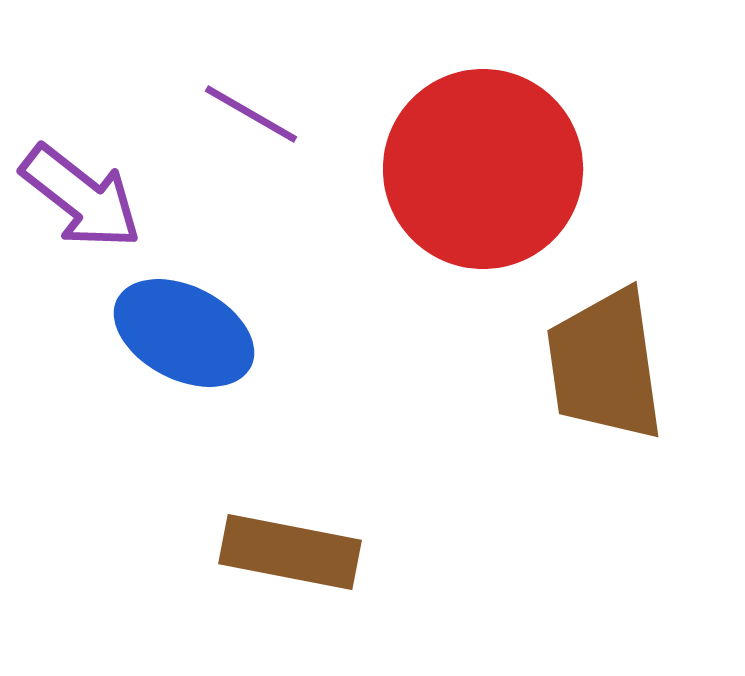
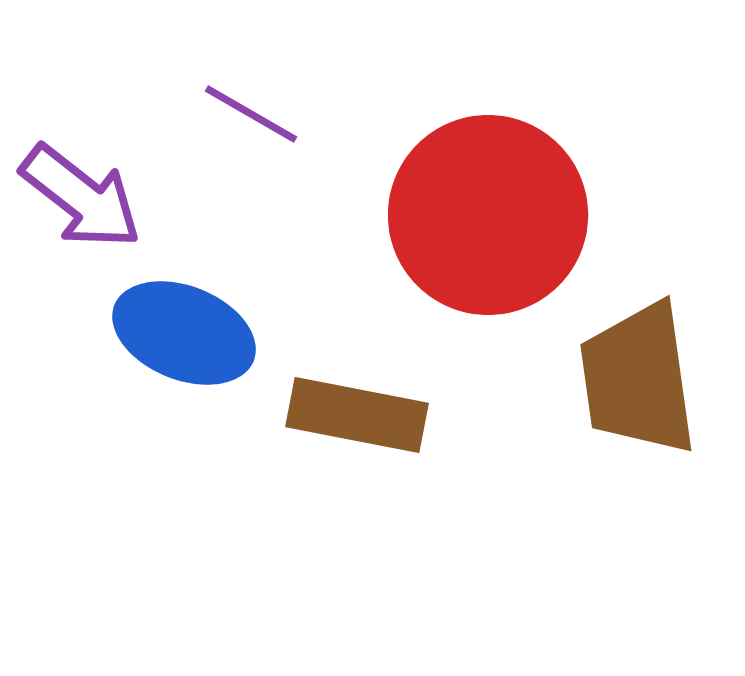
red circle: moved 5 px right, 46 px down
blue ellipse: rotated 5 degrees counterclockwise
brown trapezoid: moved 33 px right, 14 px down
brown rectangle: moved 67 px right, 137 px up
